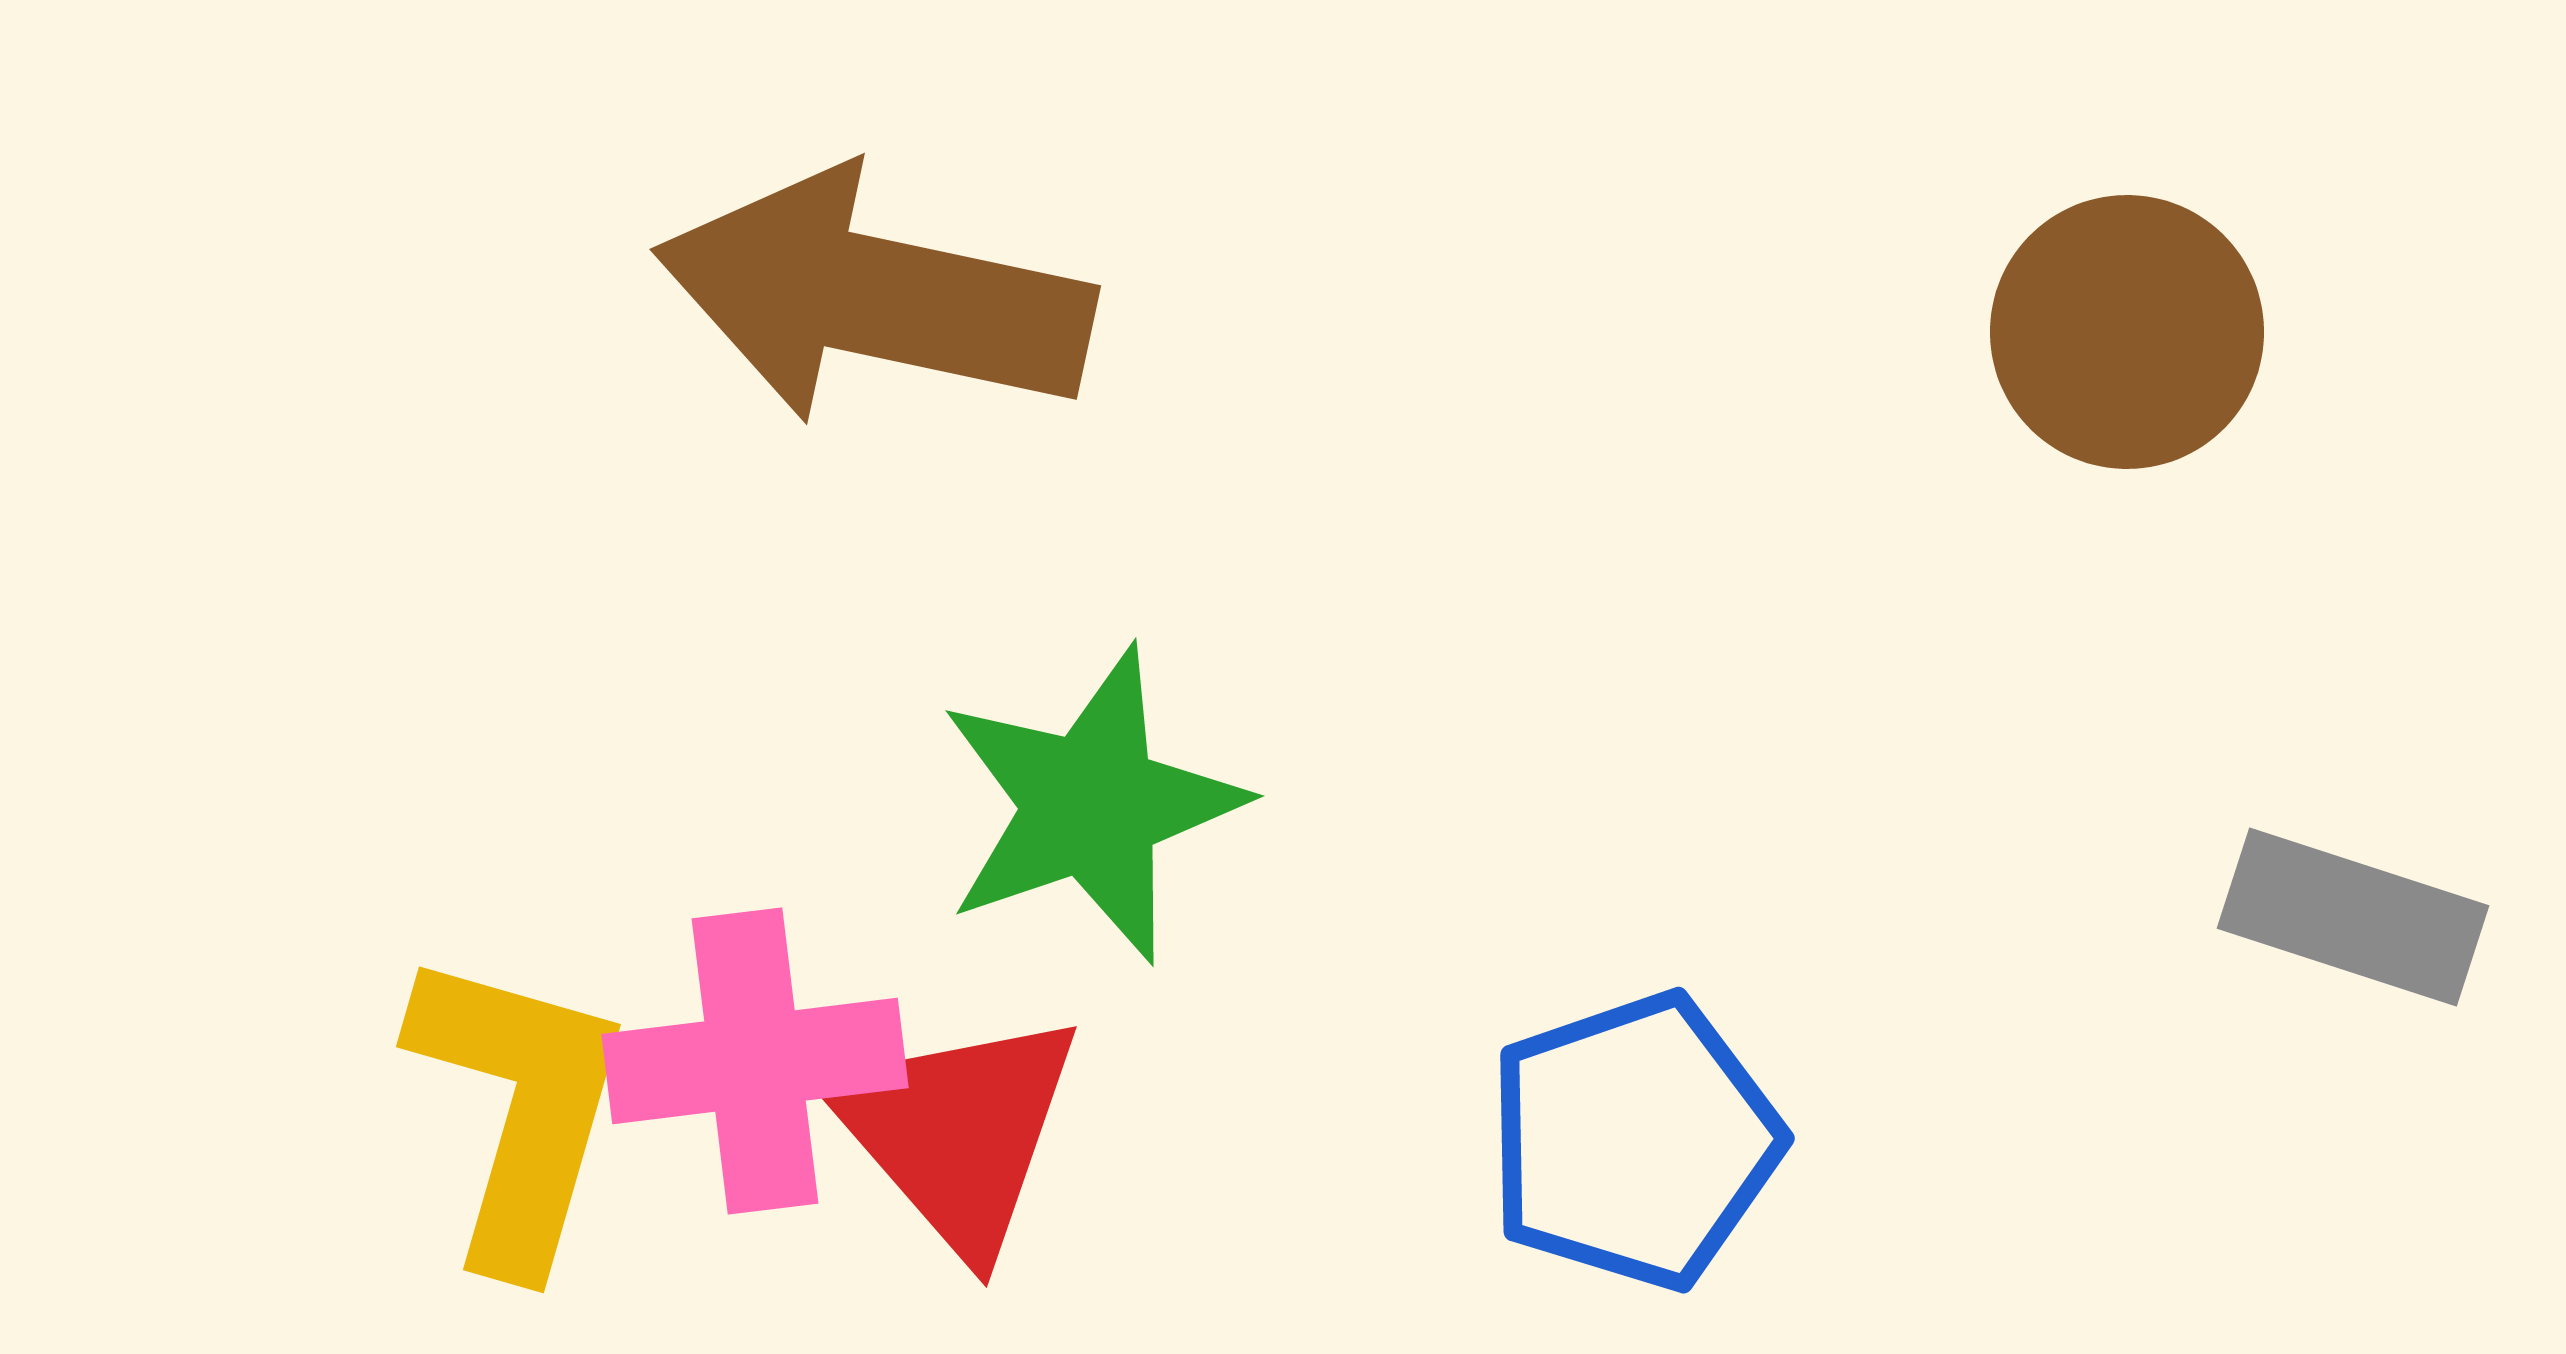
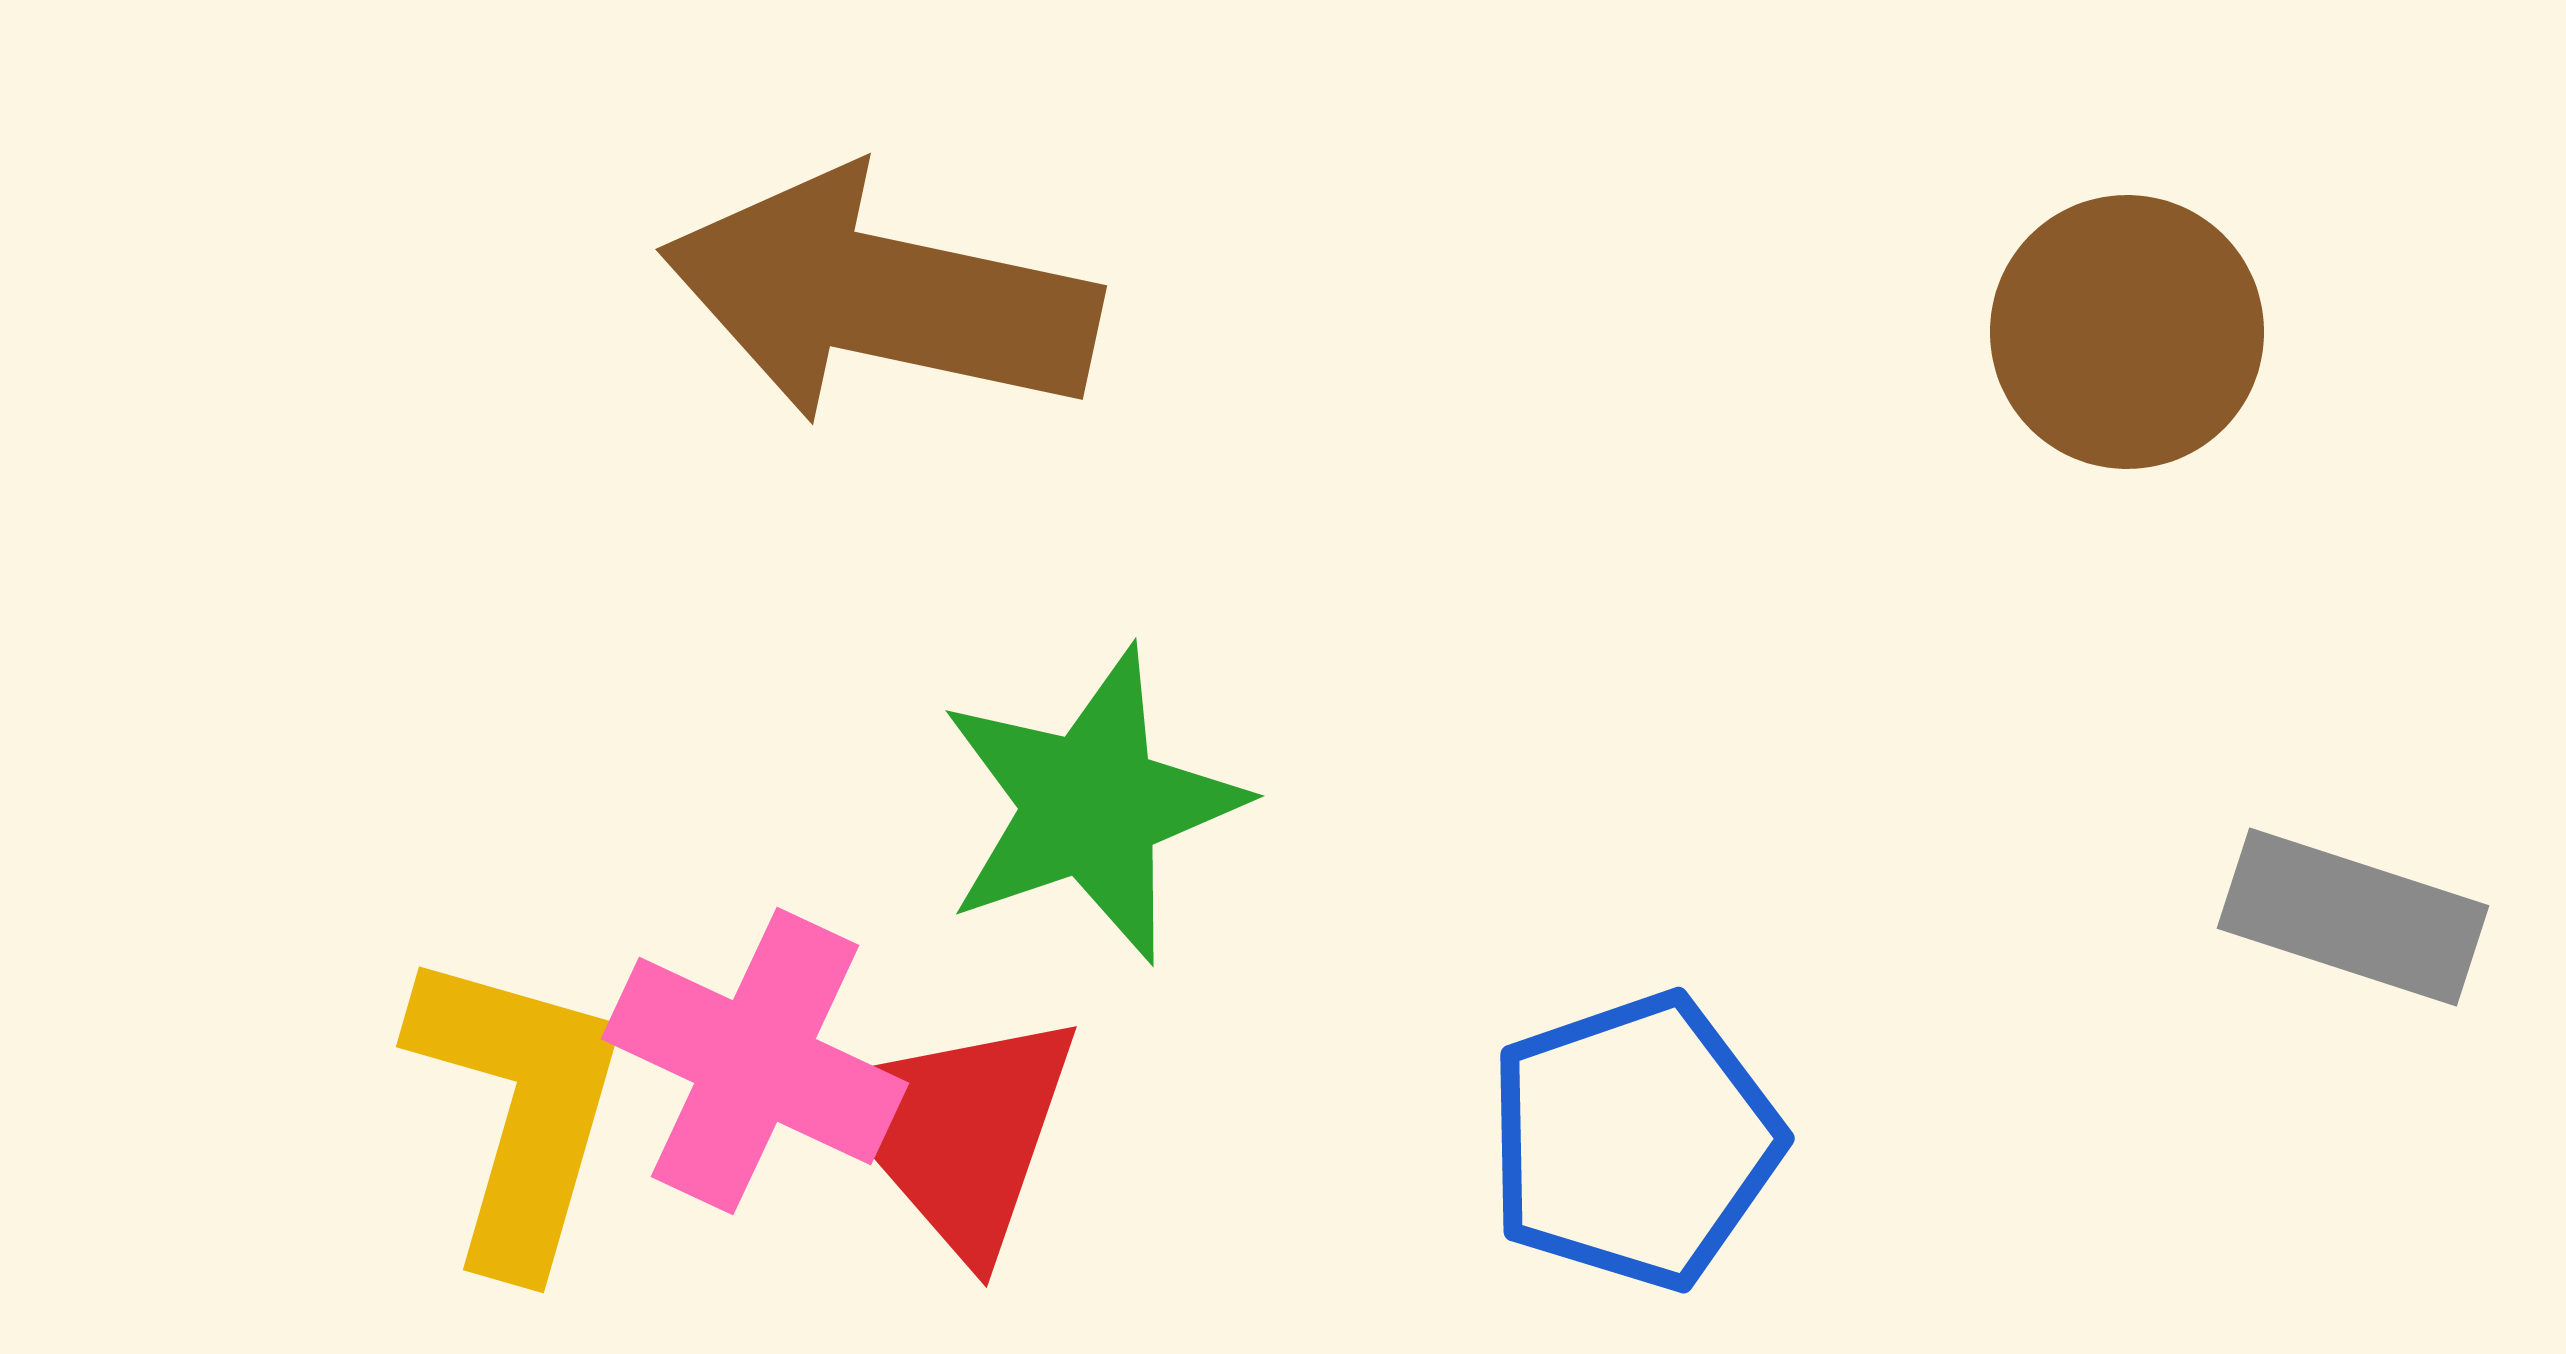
brown arrow: moved 6 px right
pink cross: rotated 32 degrees clockwise
